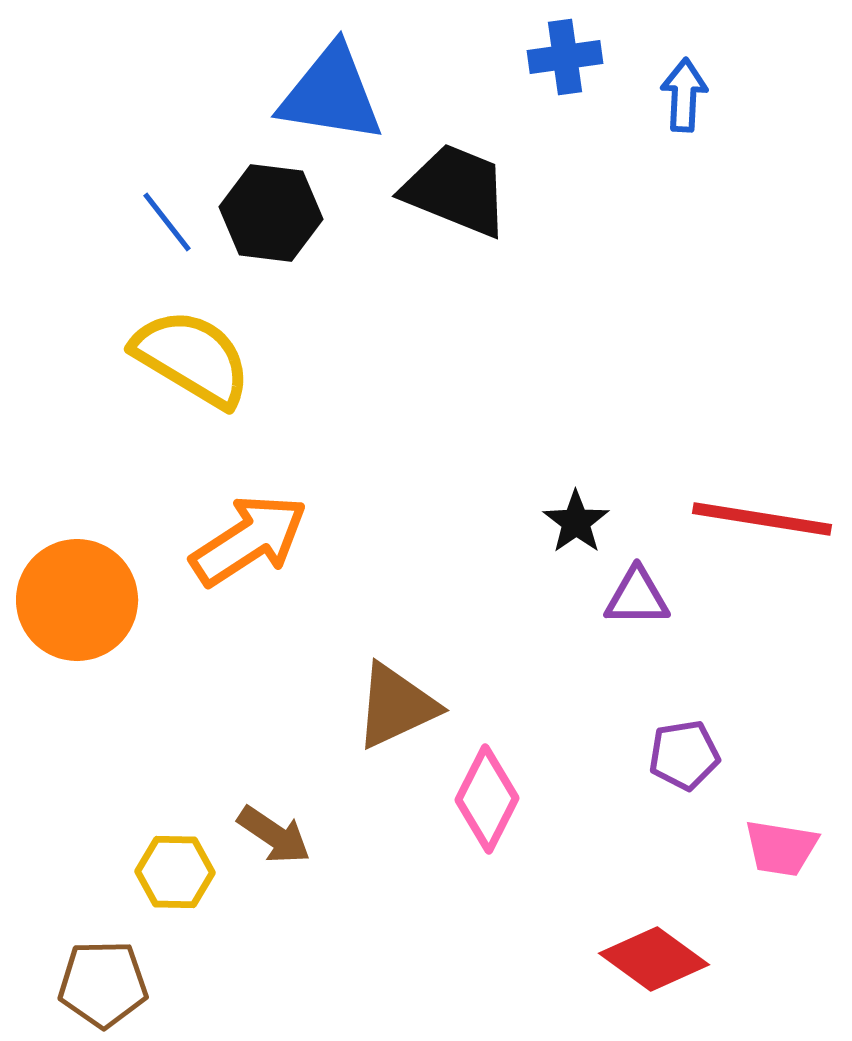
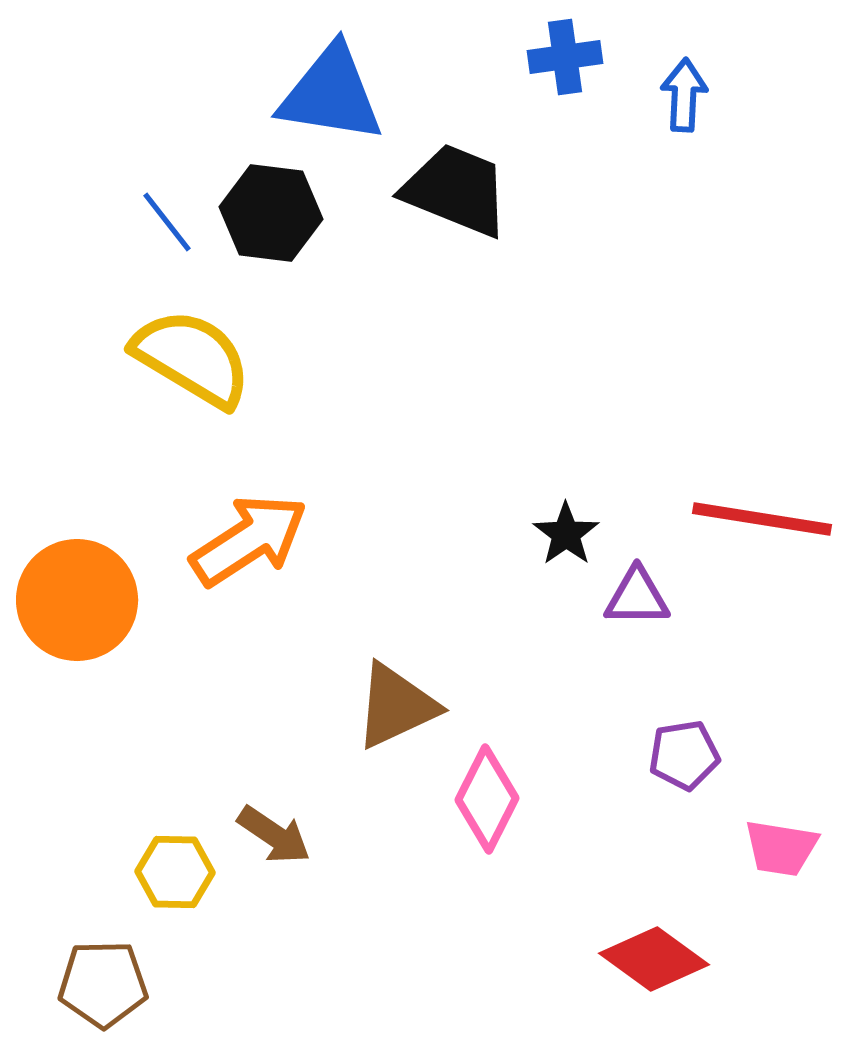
black star: moved 10 px left, 12 px down
